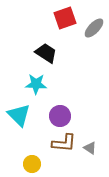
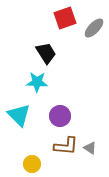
black trapezoid: rotated 25 degrees clockwise
cyan star: moved 1 px right, 2 px up
brown L-shape: moved 2 px right, 3 px down
